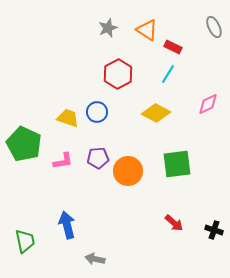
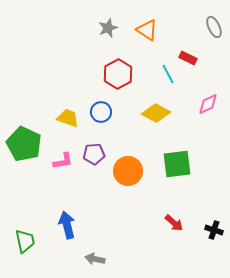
red rectangle: moved 15 px right, 11 px down
cyan line: rotated 60 degrees counterclockwise
blue circle: moved 4 px right
purple pentagon: moved 4 px left, 4 px up
